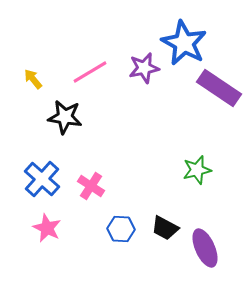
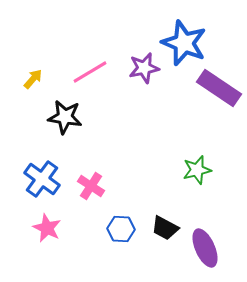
blue star: rotated 6 degrees counterclockwise
yellow arrow: rotated 80 degrees clockwise
blue cross: rotated 6 degrees counterclockwise
